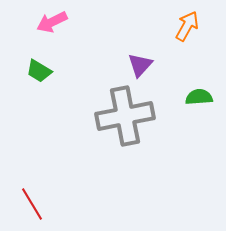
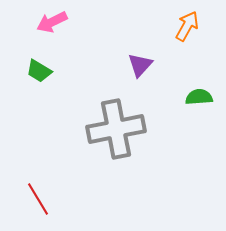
gray cross: moved 9 px left, 13 px down
red line: moved 6 px right, 5 px up
